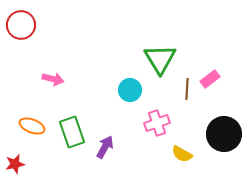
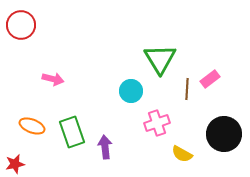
cyan circle: moved 1 px right, 1 px down
purple arrow: rotated 35 degrees counterclockwise
